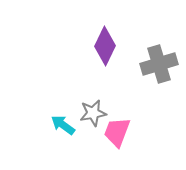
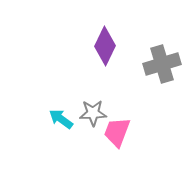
gray cross: moved 3 px right
gray star: rotated 8 degrees clockwise
cyan arrow: moved 2 px left, 6 px up
